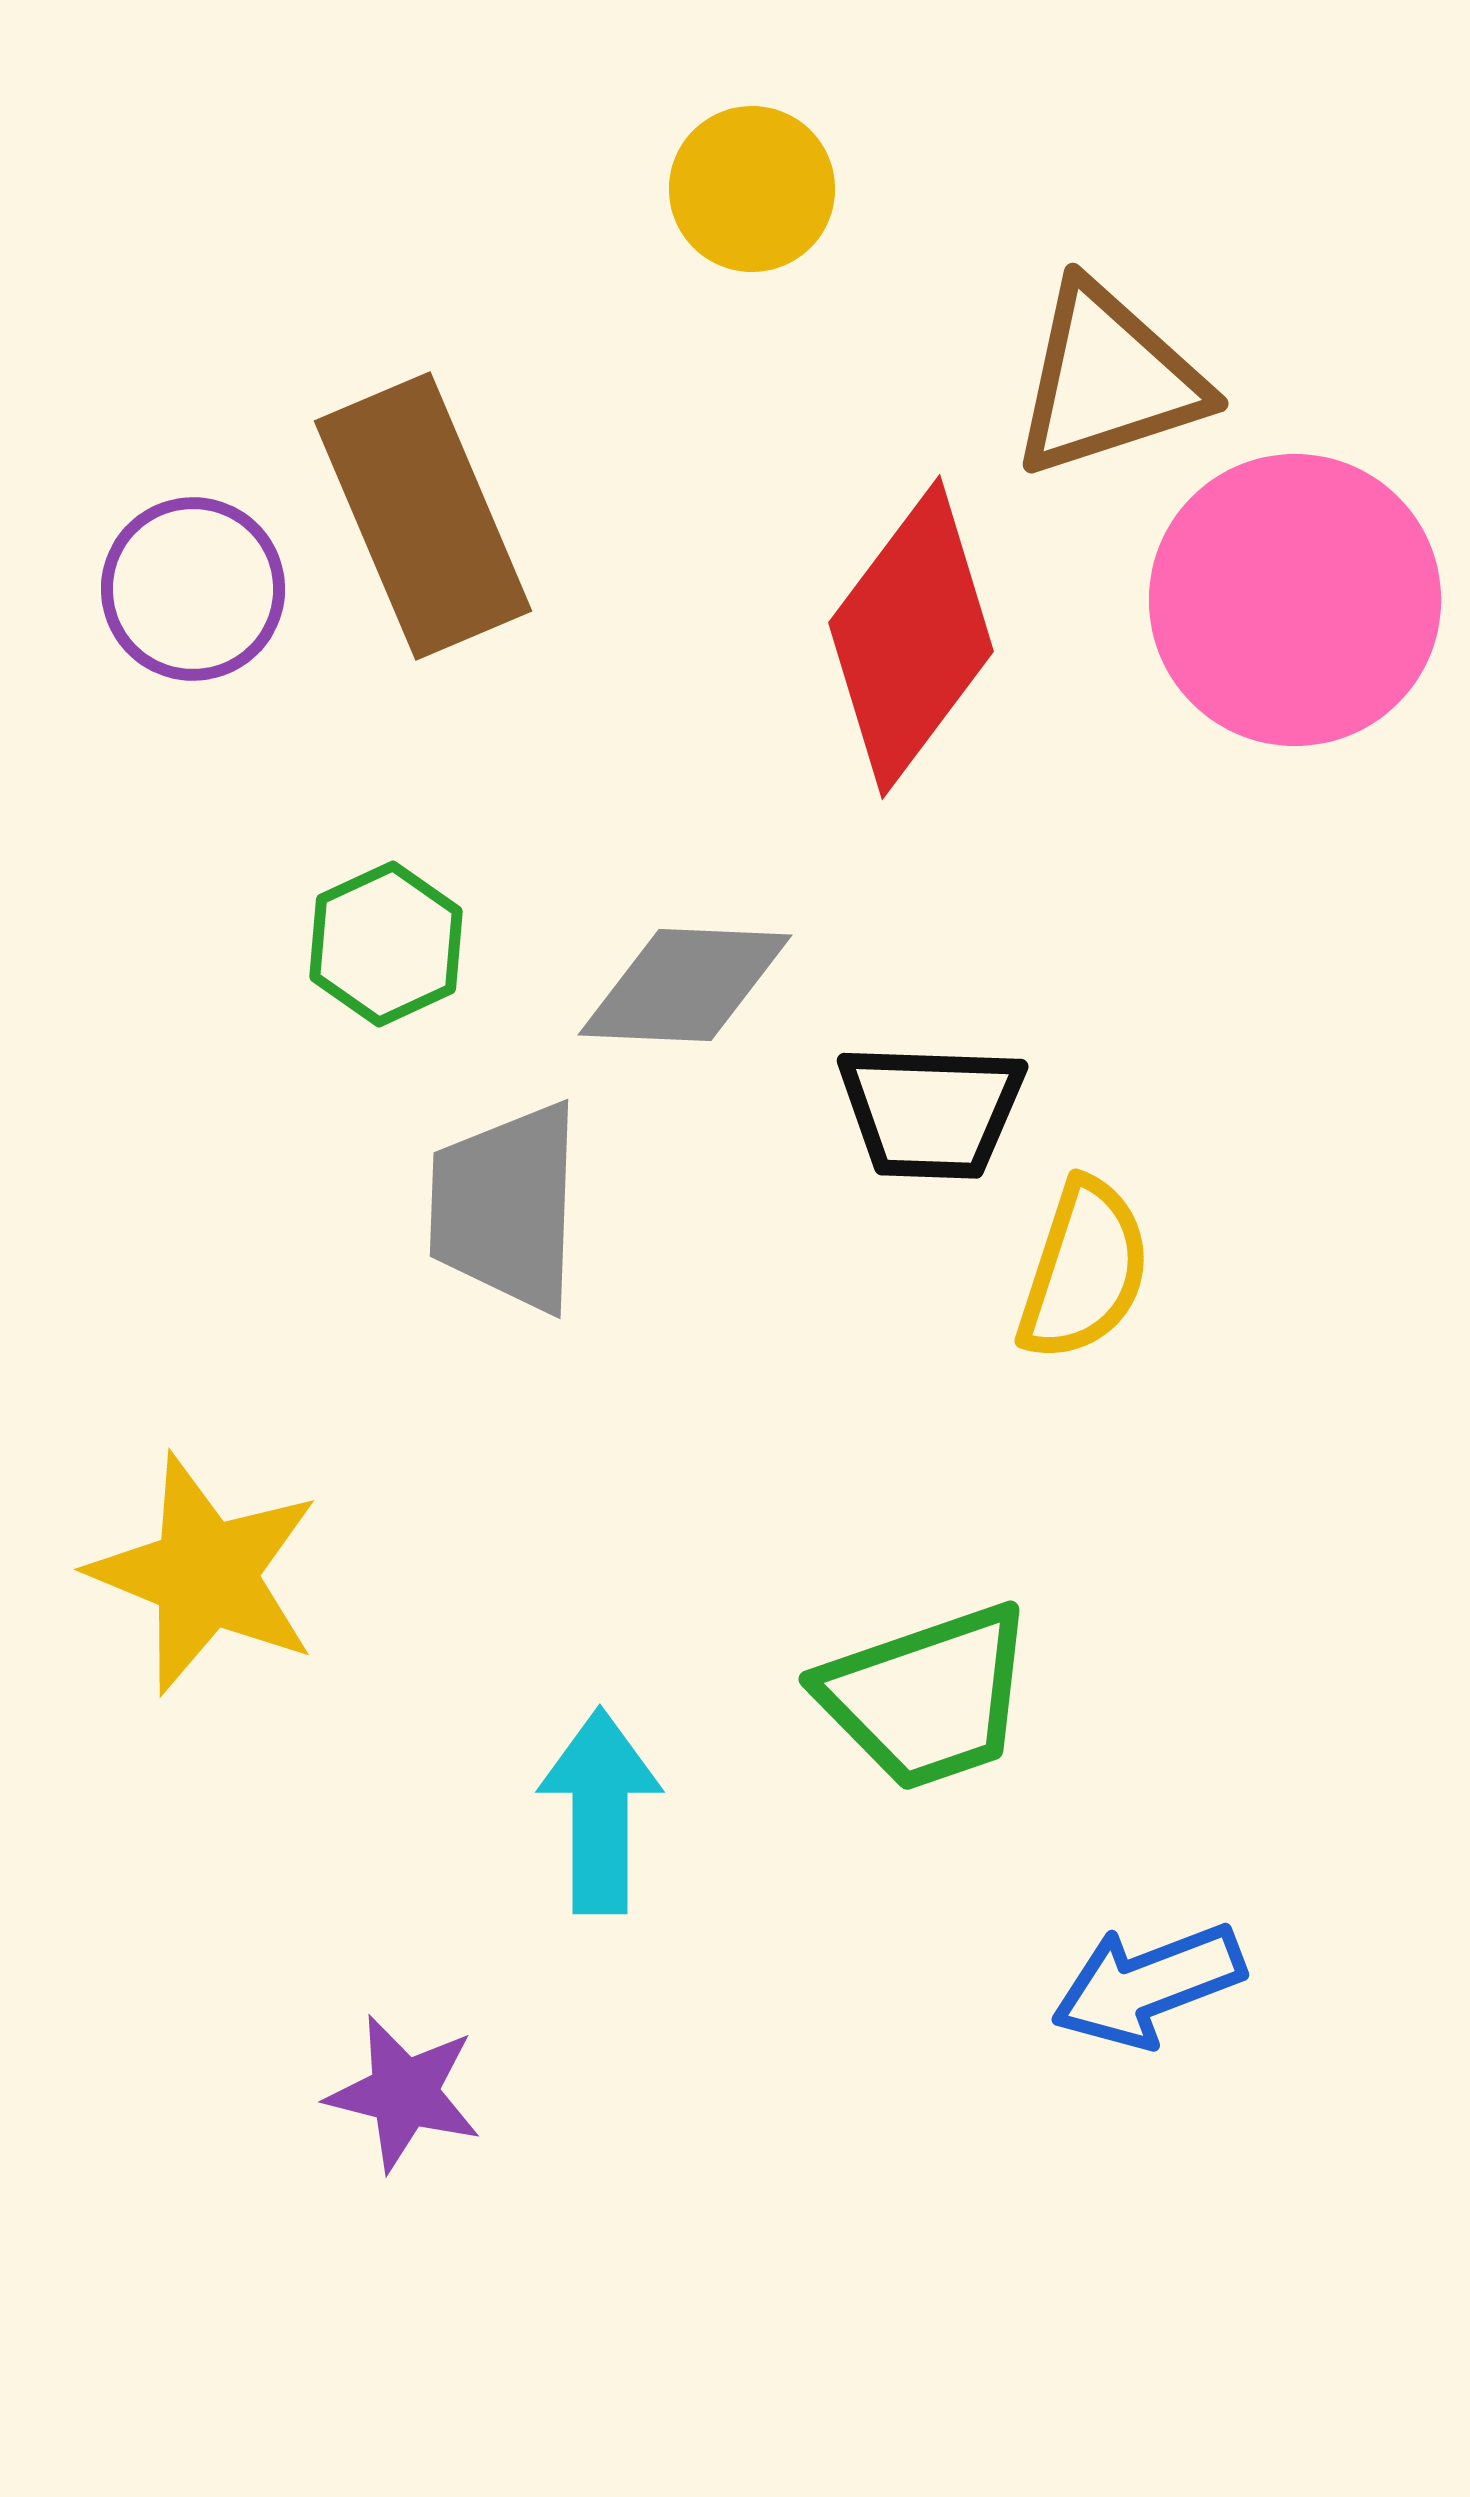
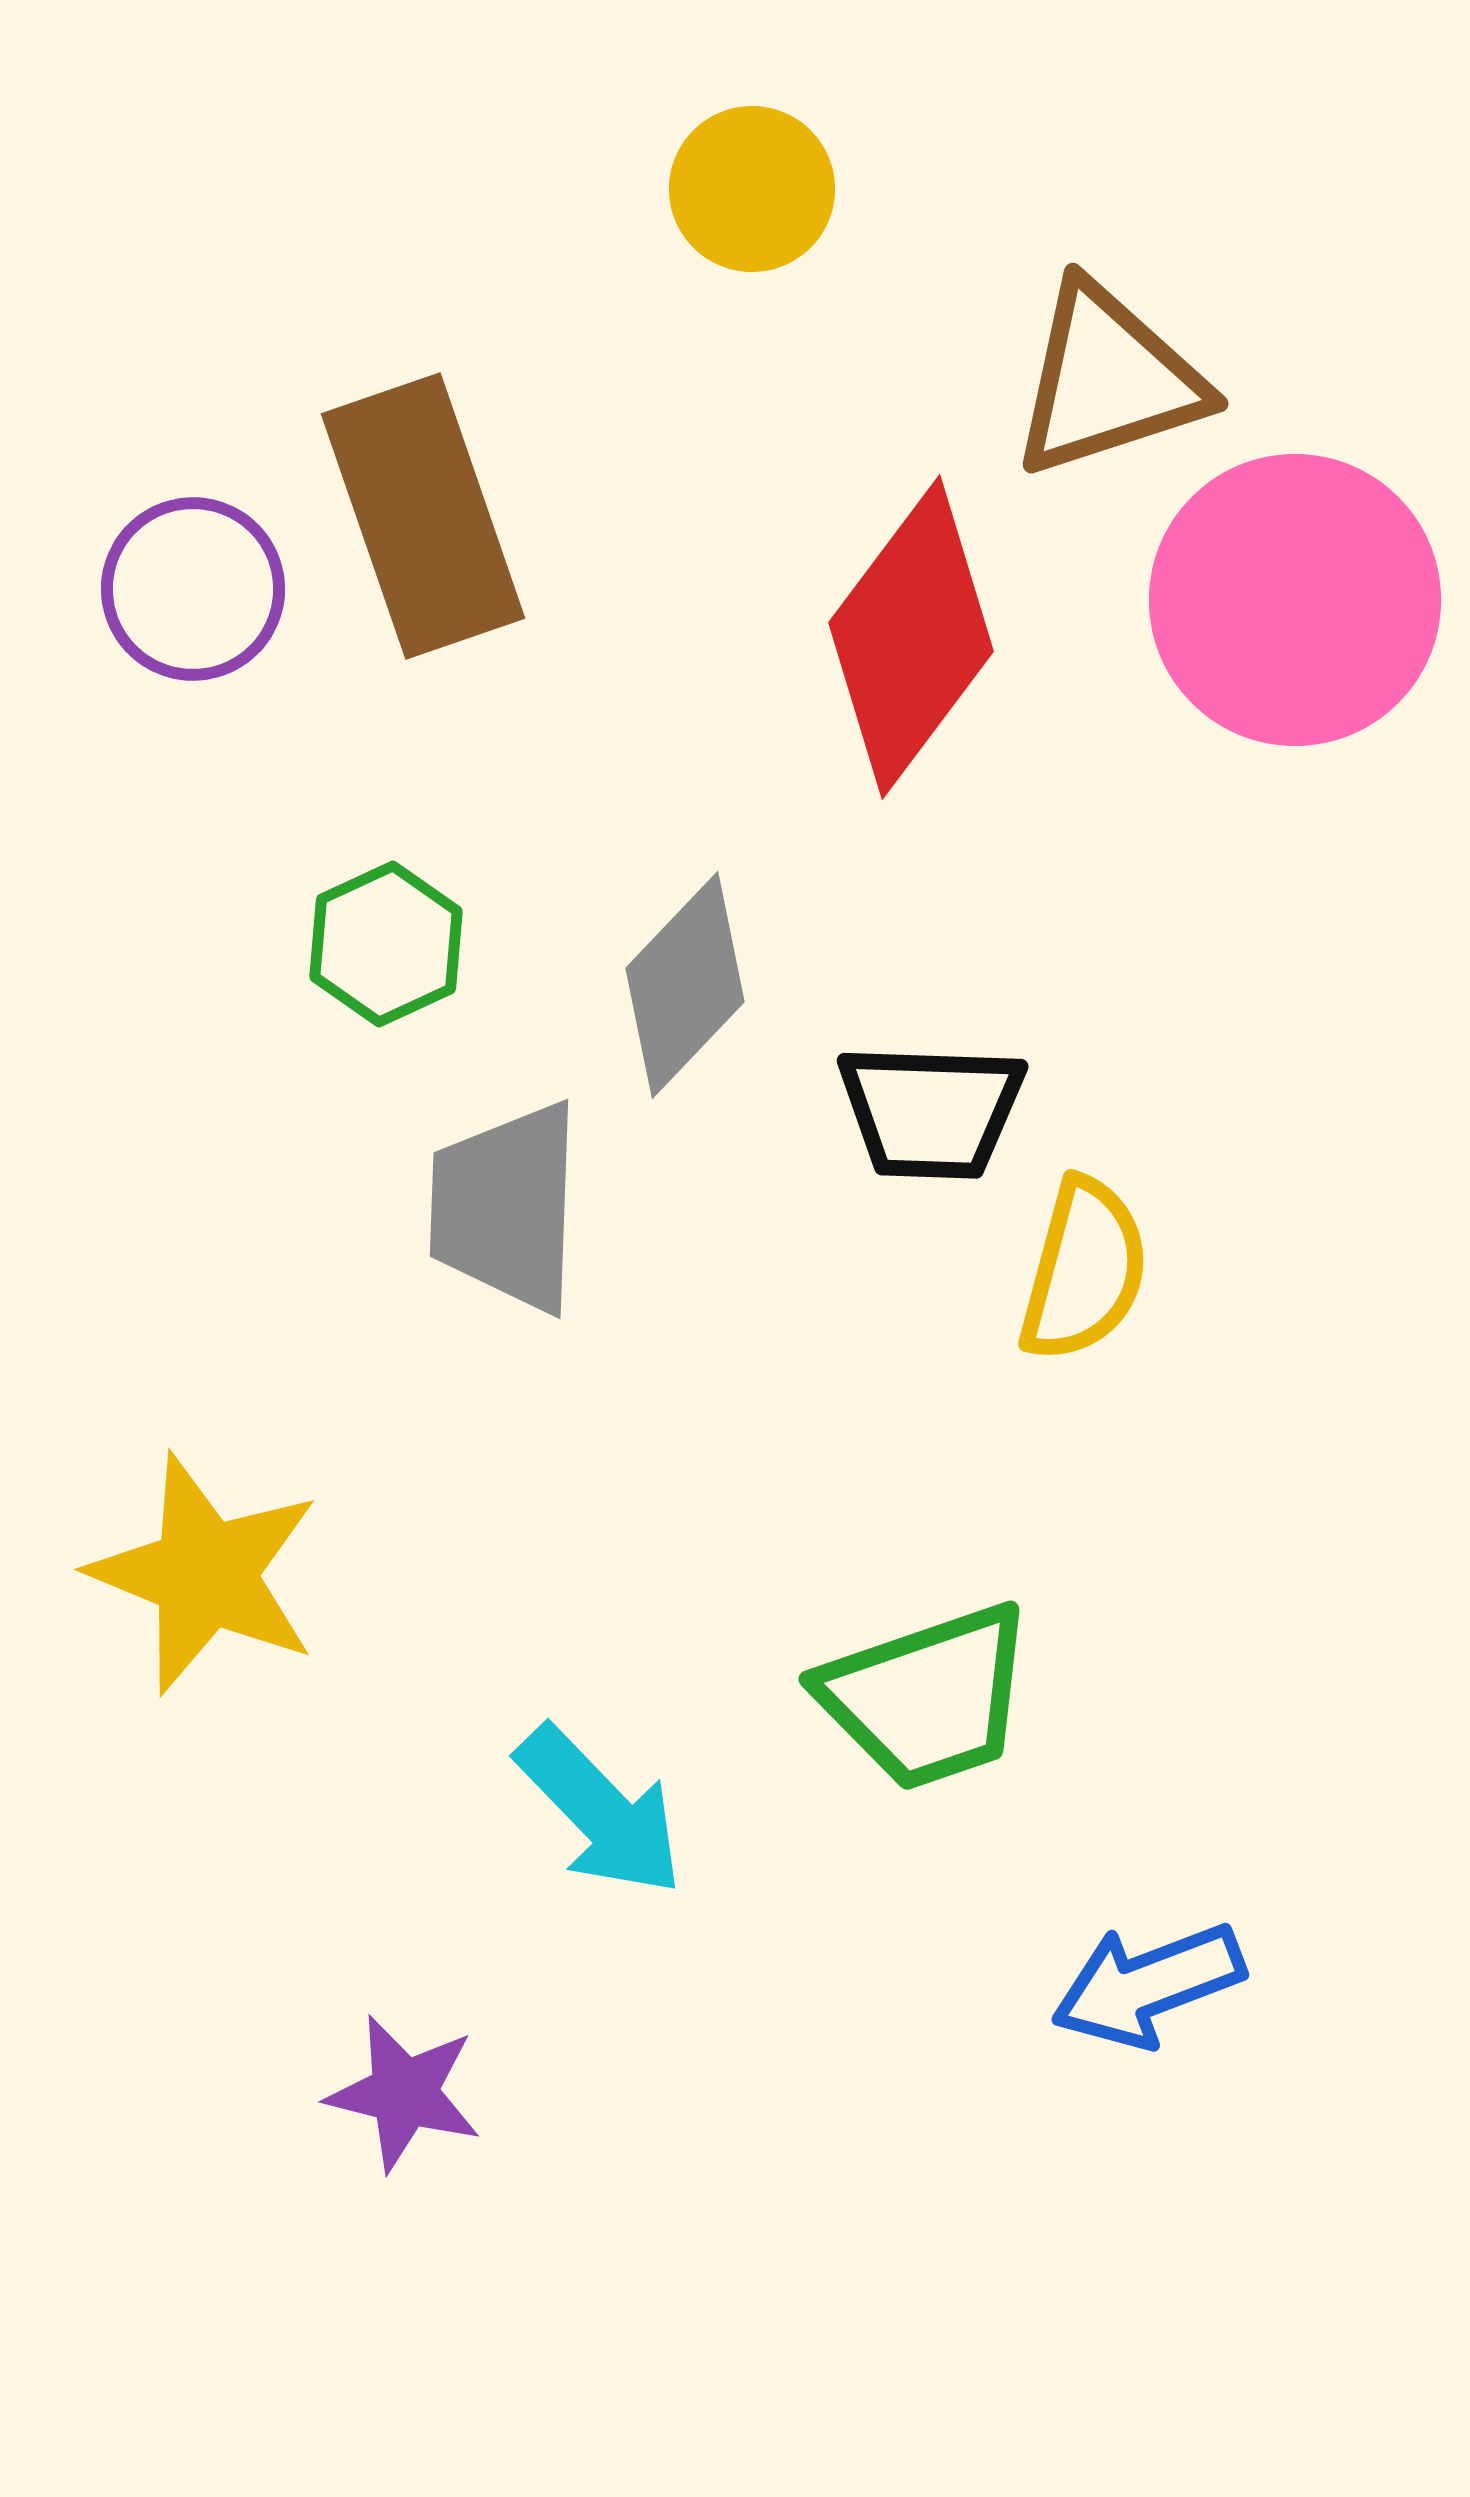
brown rectangle: rotated 4 degrees clockwise
gray diamond: rotated 49 degrees counterclockwise
yellow semicircle: rotated 3 degrees counterclockwise
cyan arrow: rotated 136 degrees clockwise
